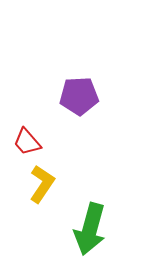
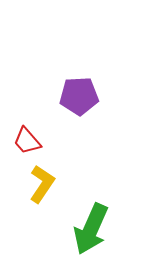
red trapezoid: moved 1 px up
green arrow: moved 1 px right; rotated 9 degrees clockwise
